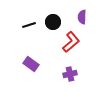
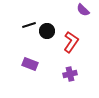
purple semicircle: moved 1 px right, 7 px up; rotated 48 degrees counterclockwise
black circle: moved 6 px left, 9 px down
red L-shape: rotated 15 degrees counterclockwise
purple rectangle: moved 1 px left; rotated 14 degrees counterclockwise
